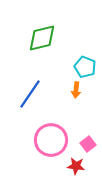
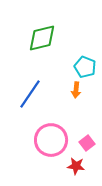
pink square: moved 1 px left, 1 px up
